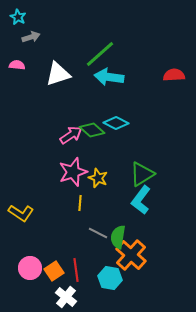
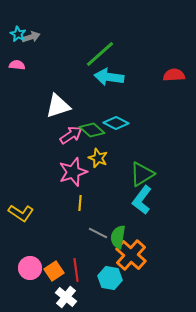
cyan star: moved 17 px down
white triangle: moved 32 px down
yellow star: moved 20 px up
cyan L-shape: moved 1 px right
